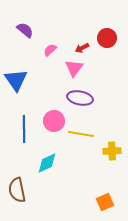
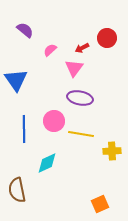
orange square: moved 5 px left, 2 px down
